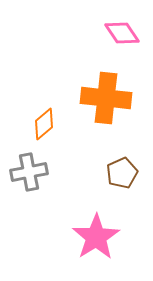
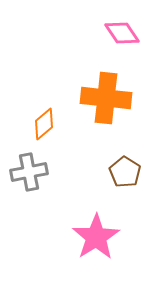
brown pentagon: moved 3 px right, 1 px up; rotated 16 degrees counterclockwise
